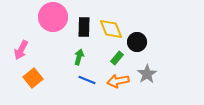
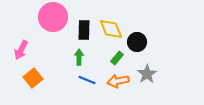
black rectangle: moved 3 px down
green arrow: rotated 14 degrees counterclockwise
